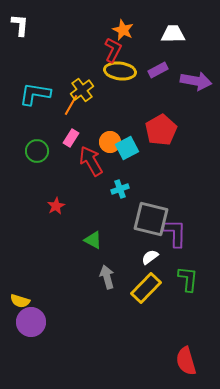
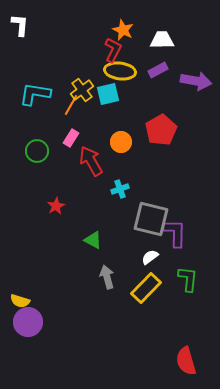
white trapezoid: moved 11 px left, 6 px down
orange circle: moved 11 px right
cyan square: moved 19 px left, 54 px up; rotated 15 degrees clockwise
purple circle: moved 3 px left
